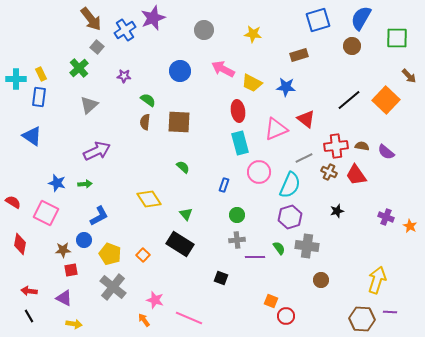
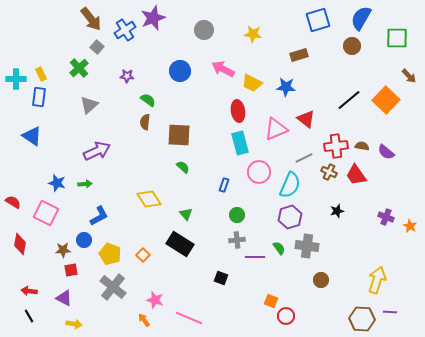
purple star at (124, 76): moved 3 px right
brown square at (179, 122): moved 13 px down
